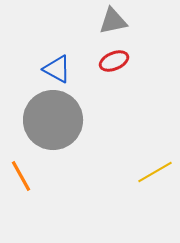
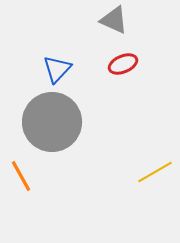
gray triangle: moved 1 px right, 1 px up; rotated 36 degrees clockwise
red ellipse: moved 9 px right, 3 px down
blue triangle: rotated 44 degrees clockwise
gray circle: moved 1 px left, 2 px down
